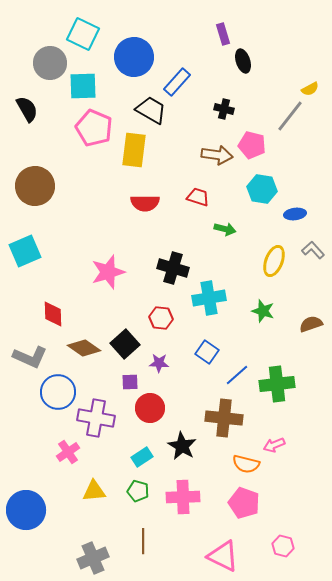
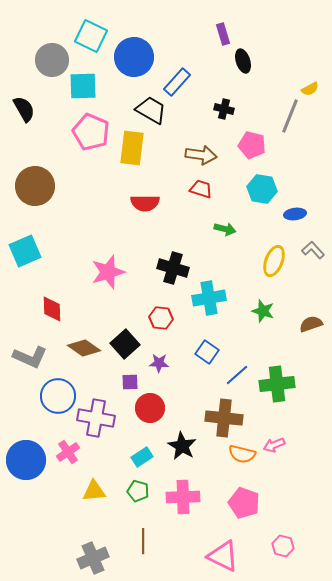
cyan square at (83, 34): moved 8 px right, 2 px down
gray circle at (50, 63): moved 2 px right, 3 px up
black semicircle at (27, 109): moved 3 px left
gray line at (290, 116): rotated 16 degrees counterclockwise
pink pentagon at (94, 128): moved 3 px left, 4 px down
yellow rectangle at (134, 150): moved 2 px left, 2 px up
brown arrow at (217, 155): moved 16 px left
red trapezoid at (198, 197): moved 3 px right, 8 px up
red diamond at (53, 314): moved 1 px left, 5 px up
blue circle at (58, 392): moved 4 px down
orange semicircle at (246, 464): moved 4 px left, 10 px up
blue circle at (26, 510): moved 50 px up
